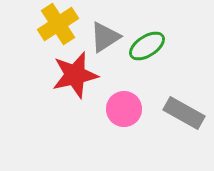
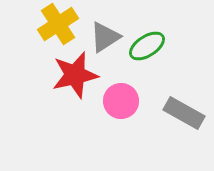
pink circle: moved 3 px left, 8 px up
